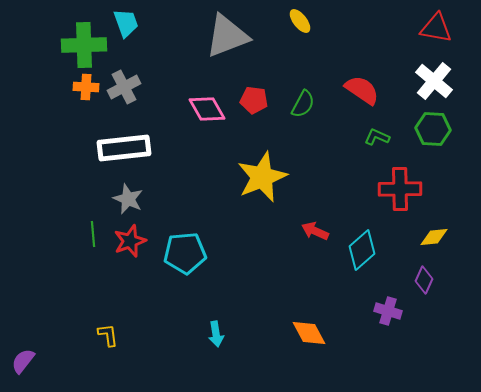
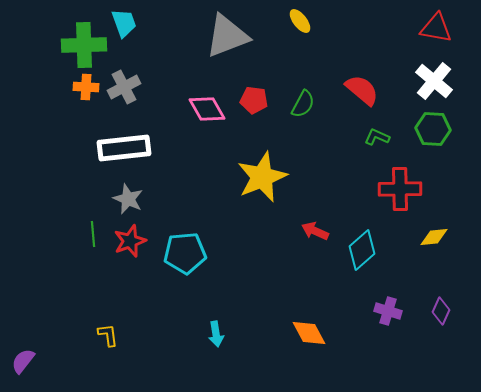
cyan trapezoid: moved 2 px left
red semicircle: rotated 6 degrees clockwise
purple diamond: moved 17 px right, 31 px down
